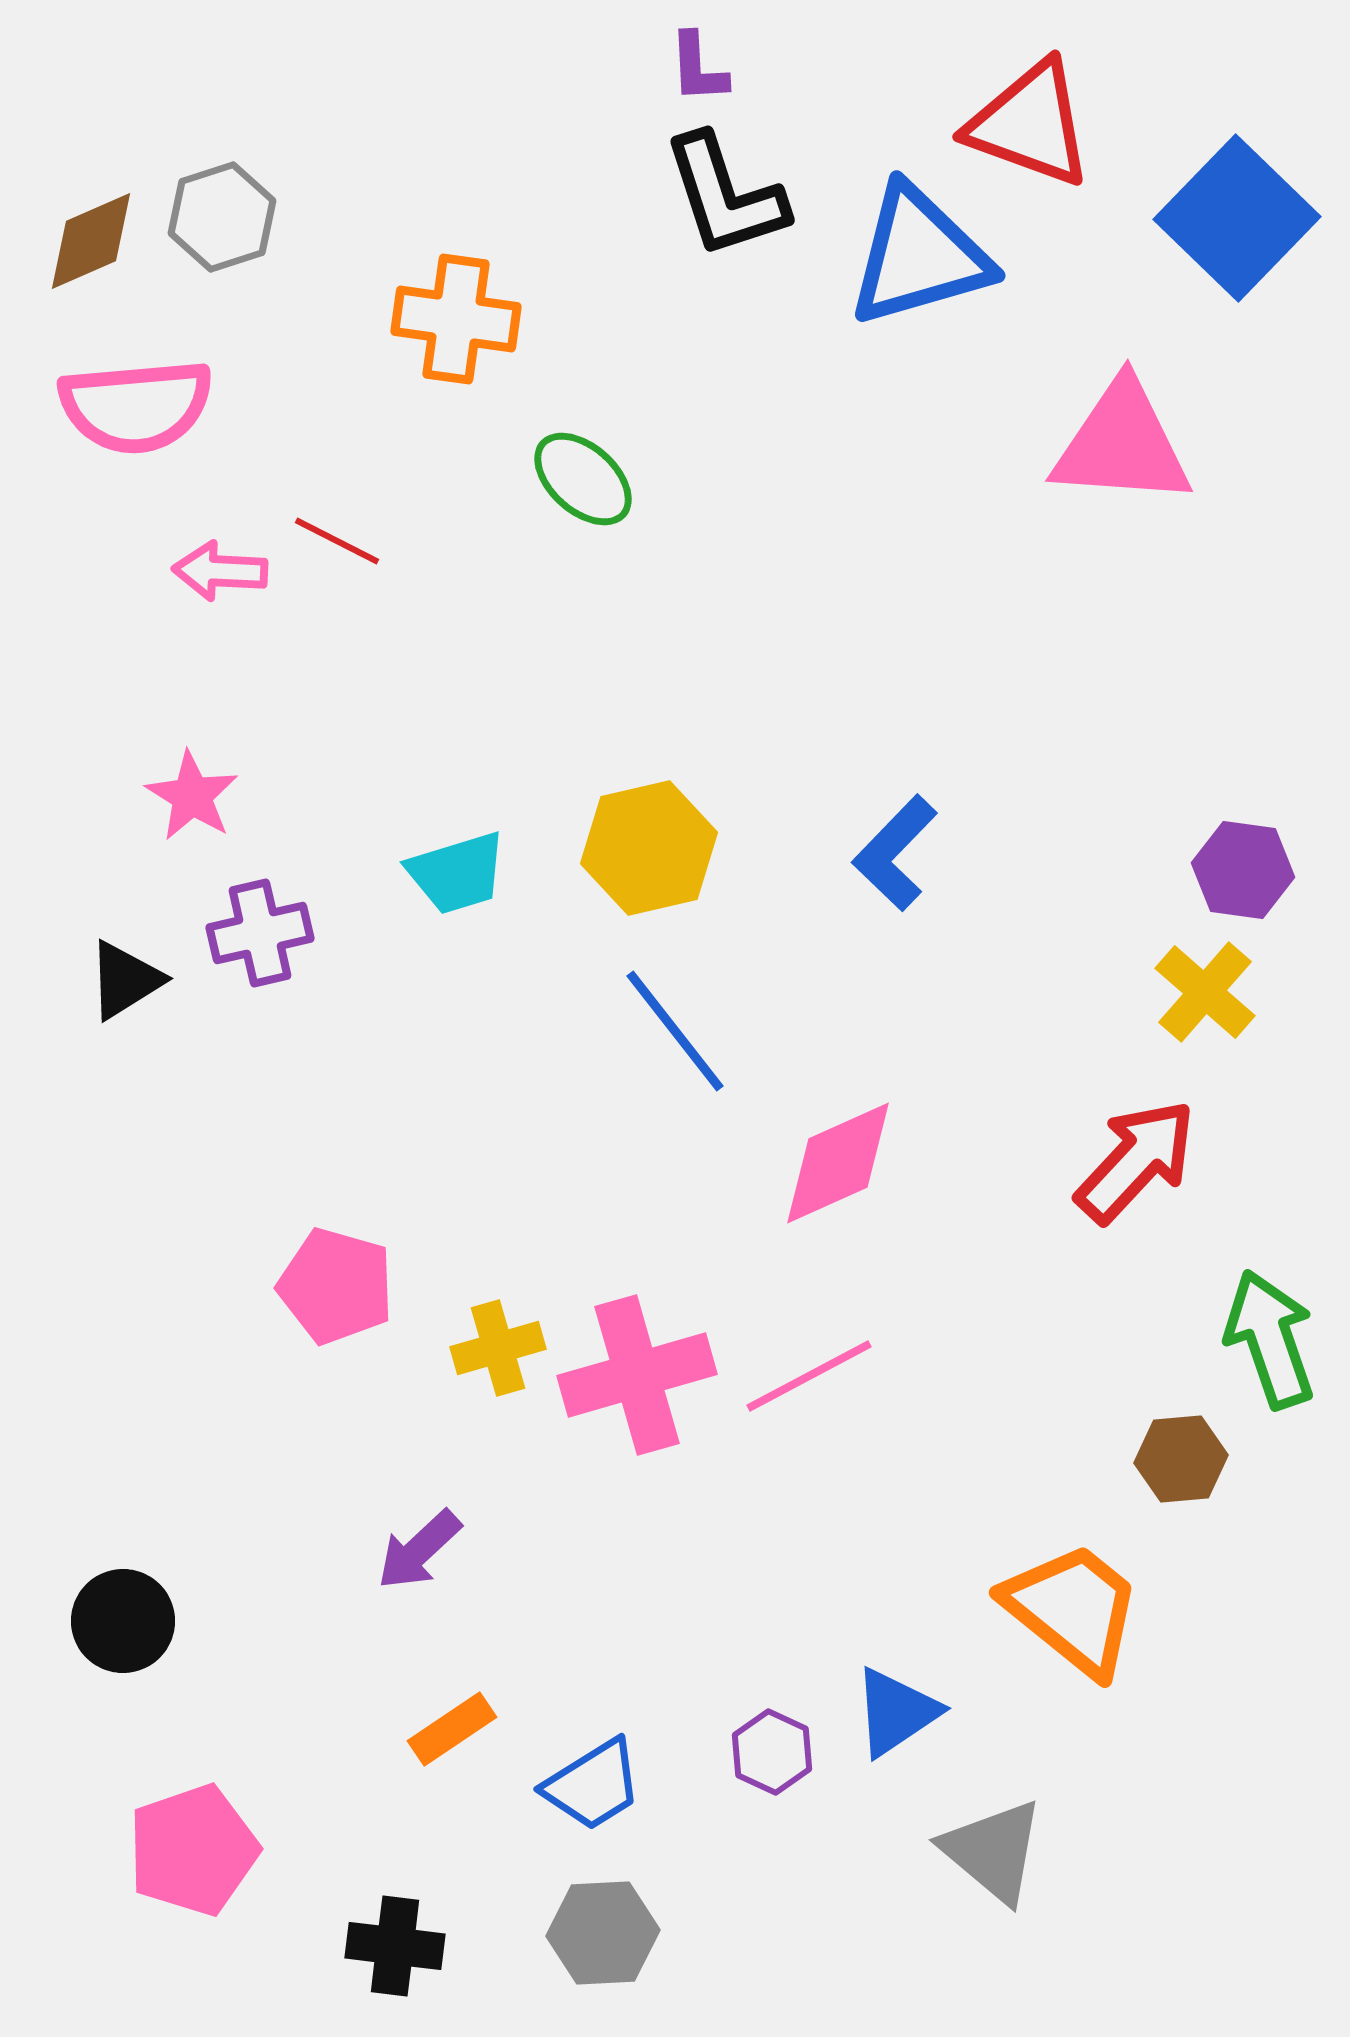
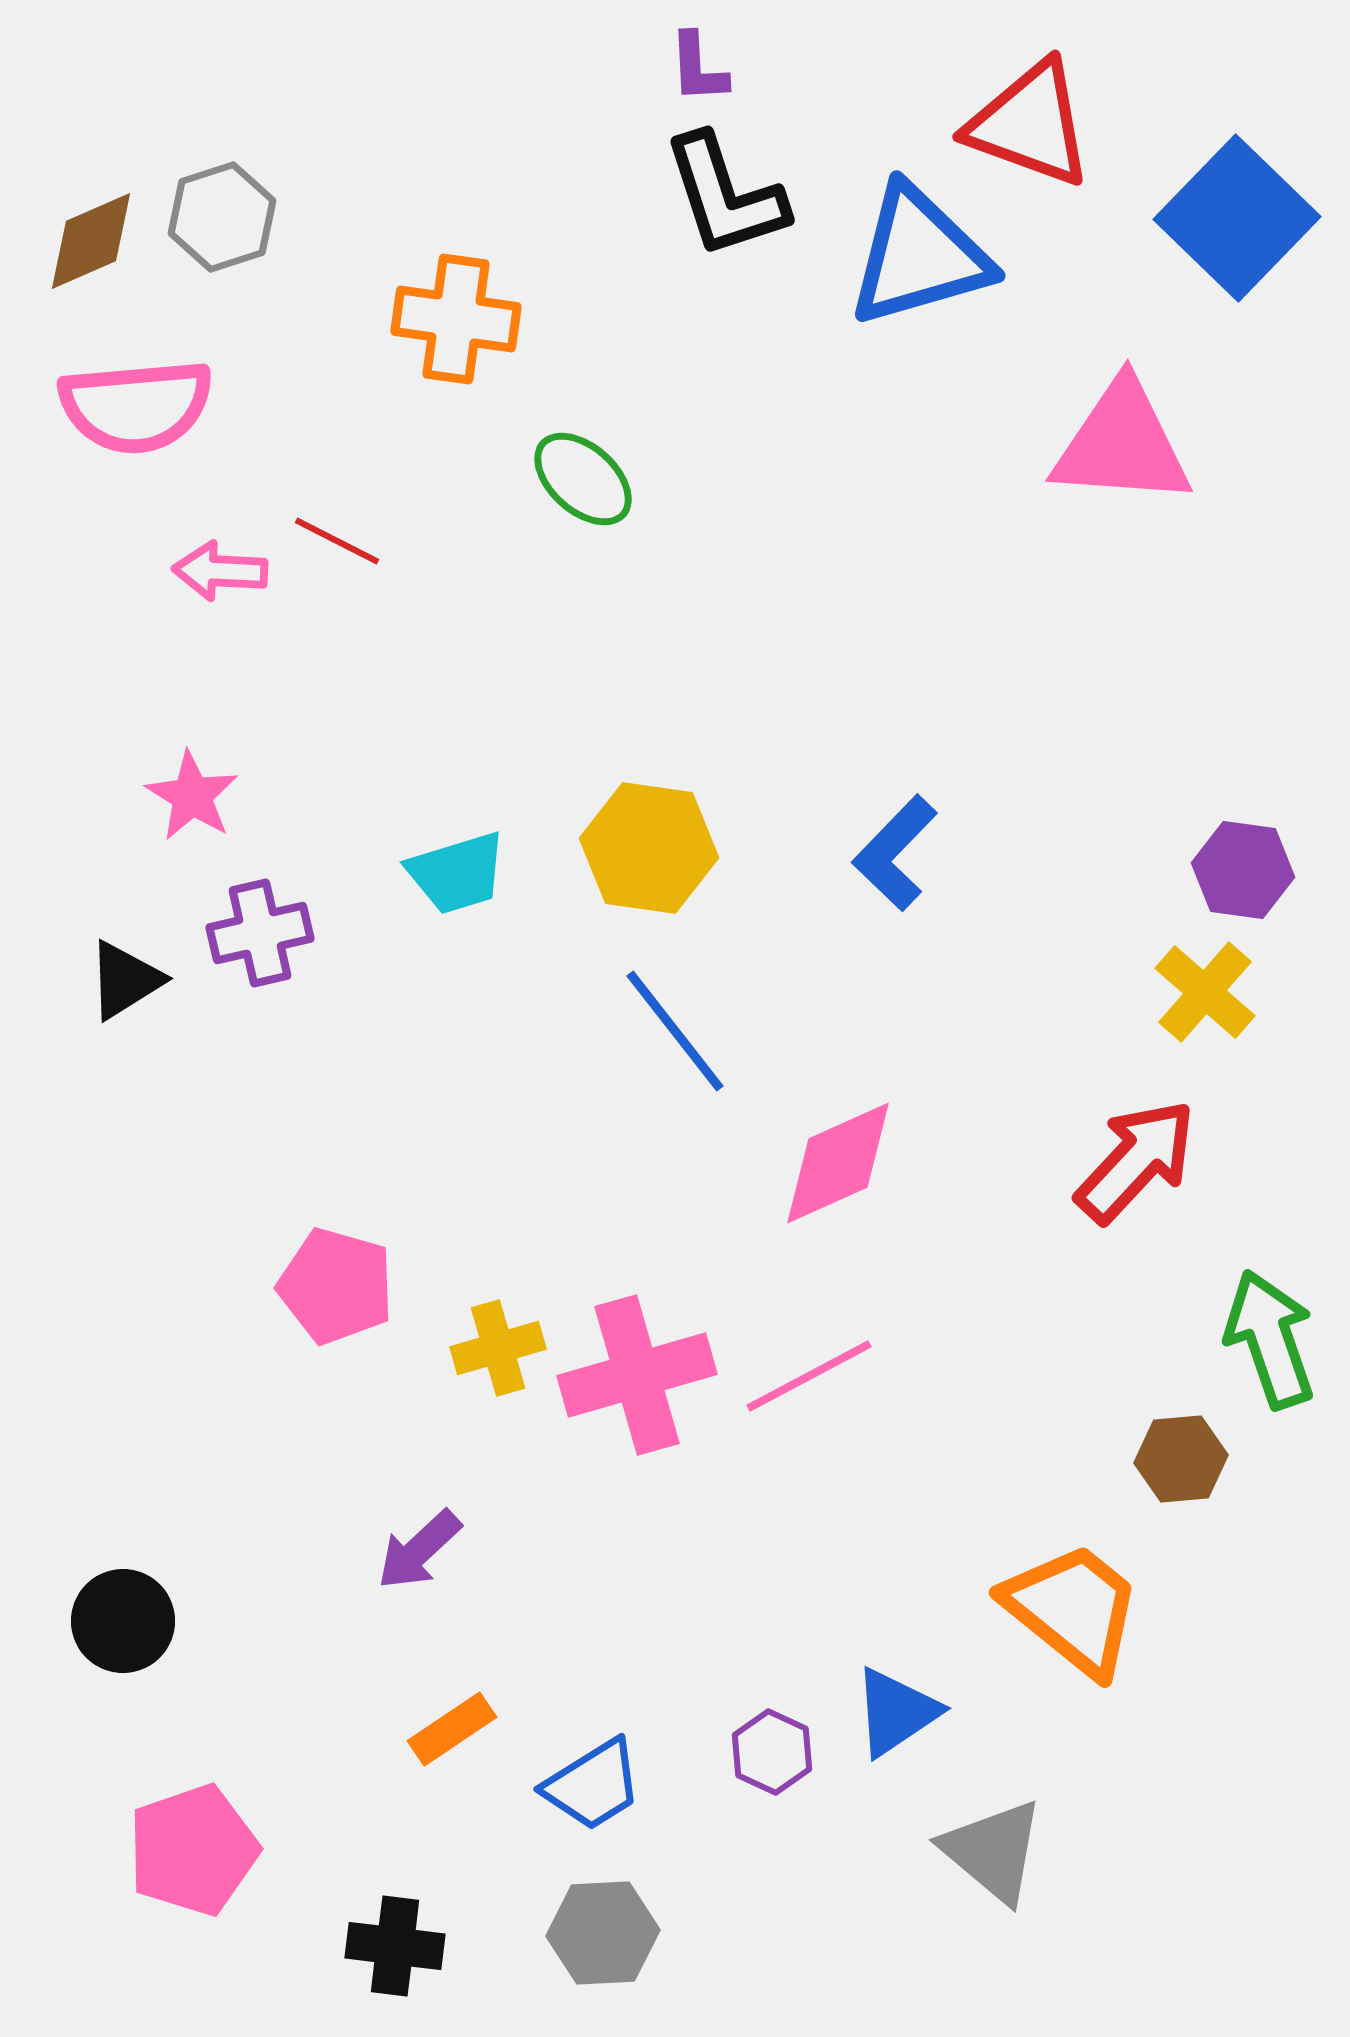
yellow hexagon at (649, 848): rotated 21 degrees clockwise
